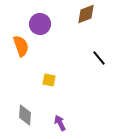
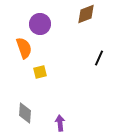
orange semicircle: moved 3 px right, 2 px down
black line: rotated 63 degrees clockwise
yellow square: moved 9 px left, 8 px up; rotated 24 degrees counterclockwise
gray diamond: moved 2 px up
purple arrow: rotated 21 degrees clockwise
